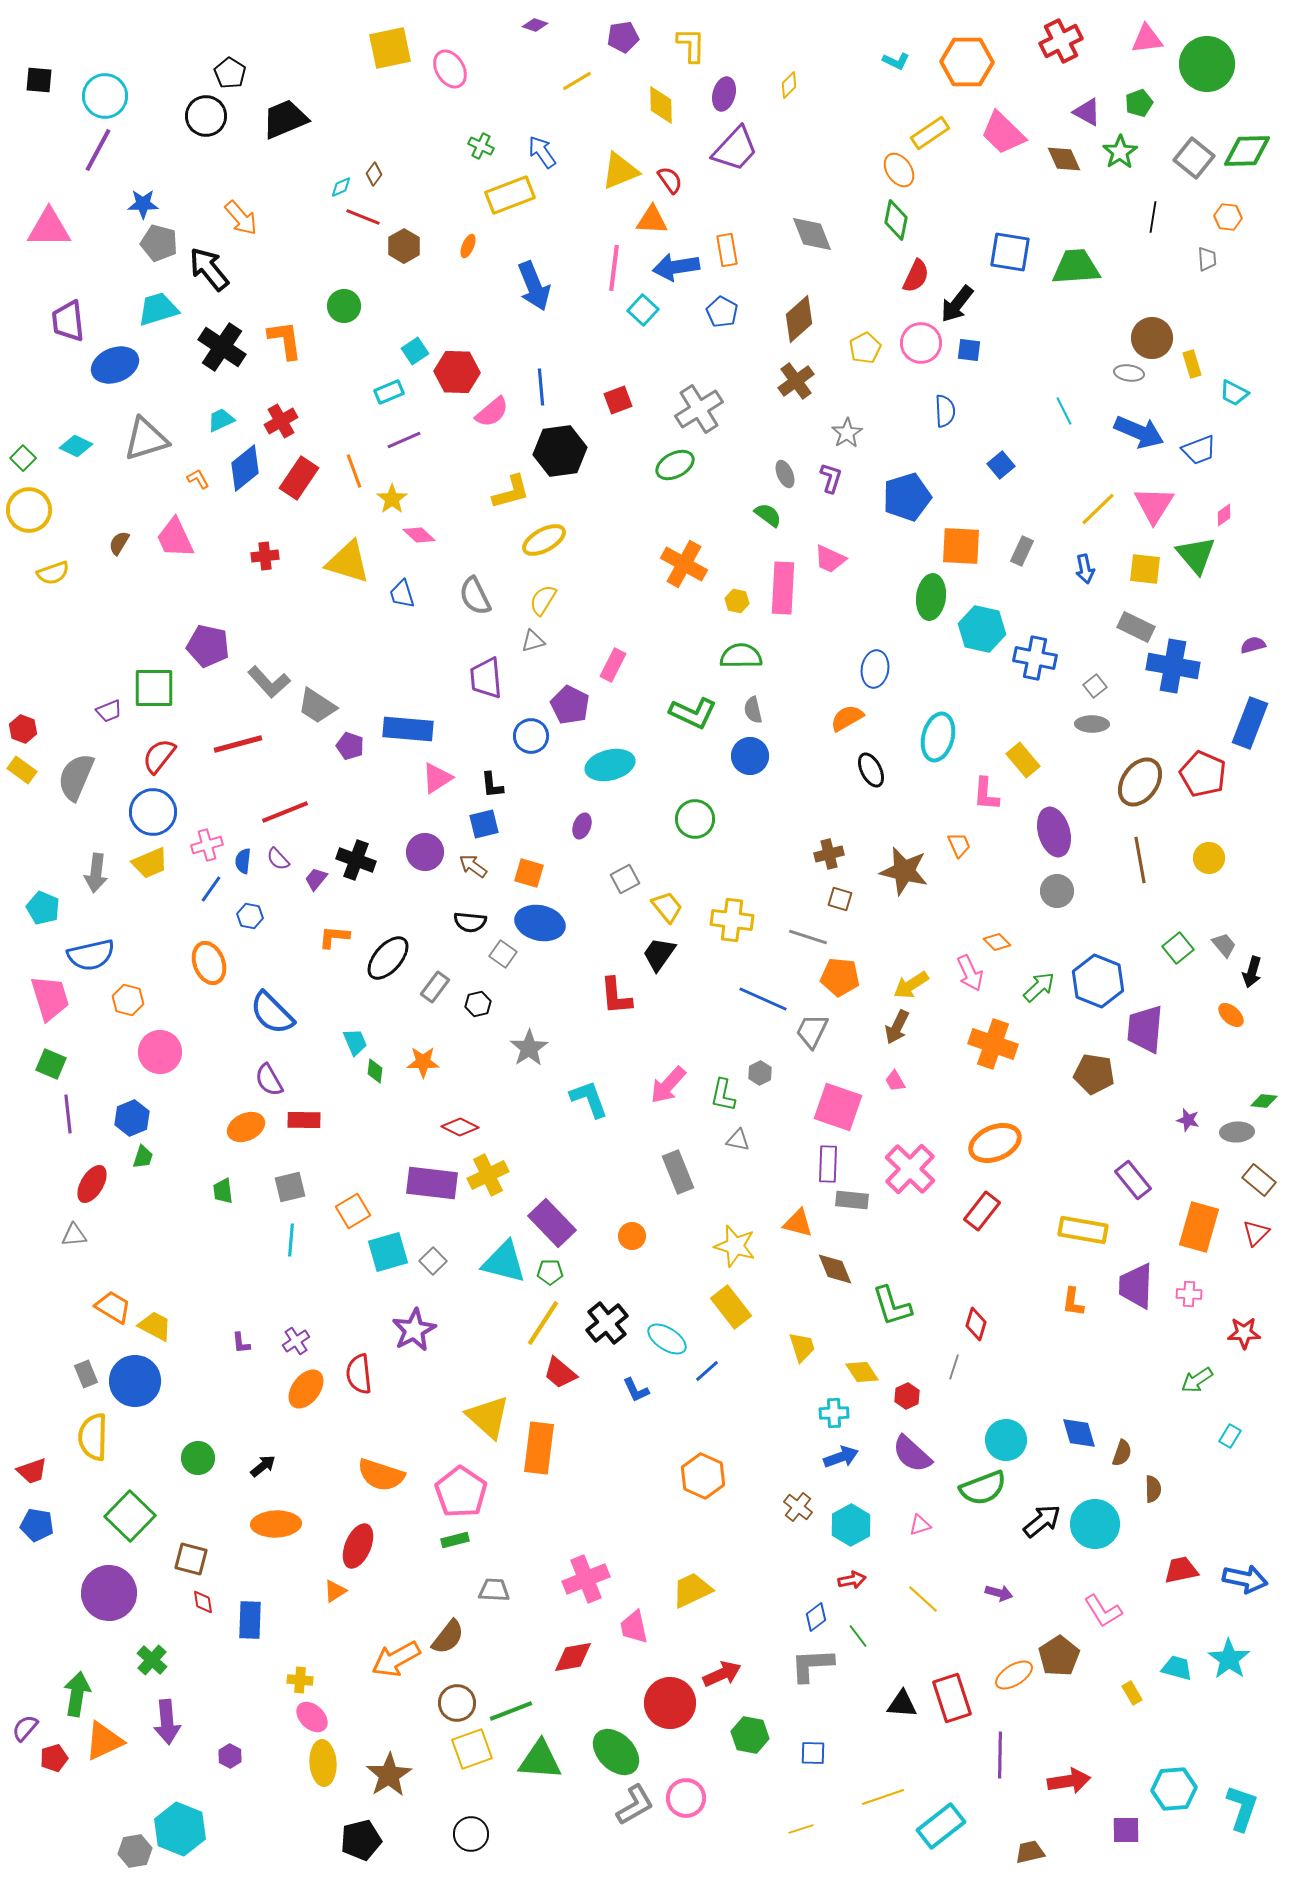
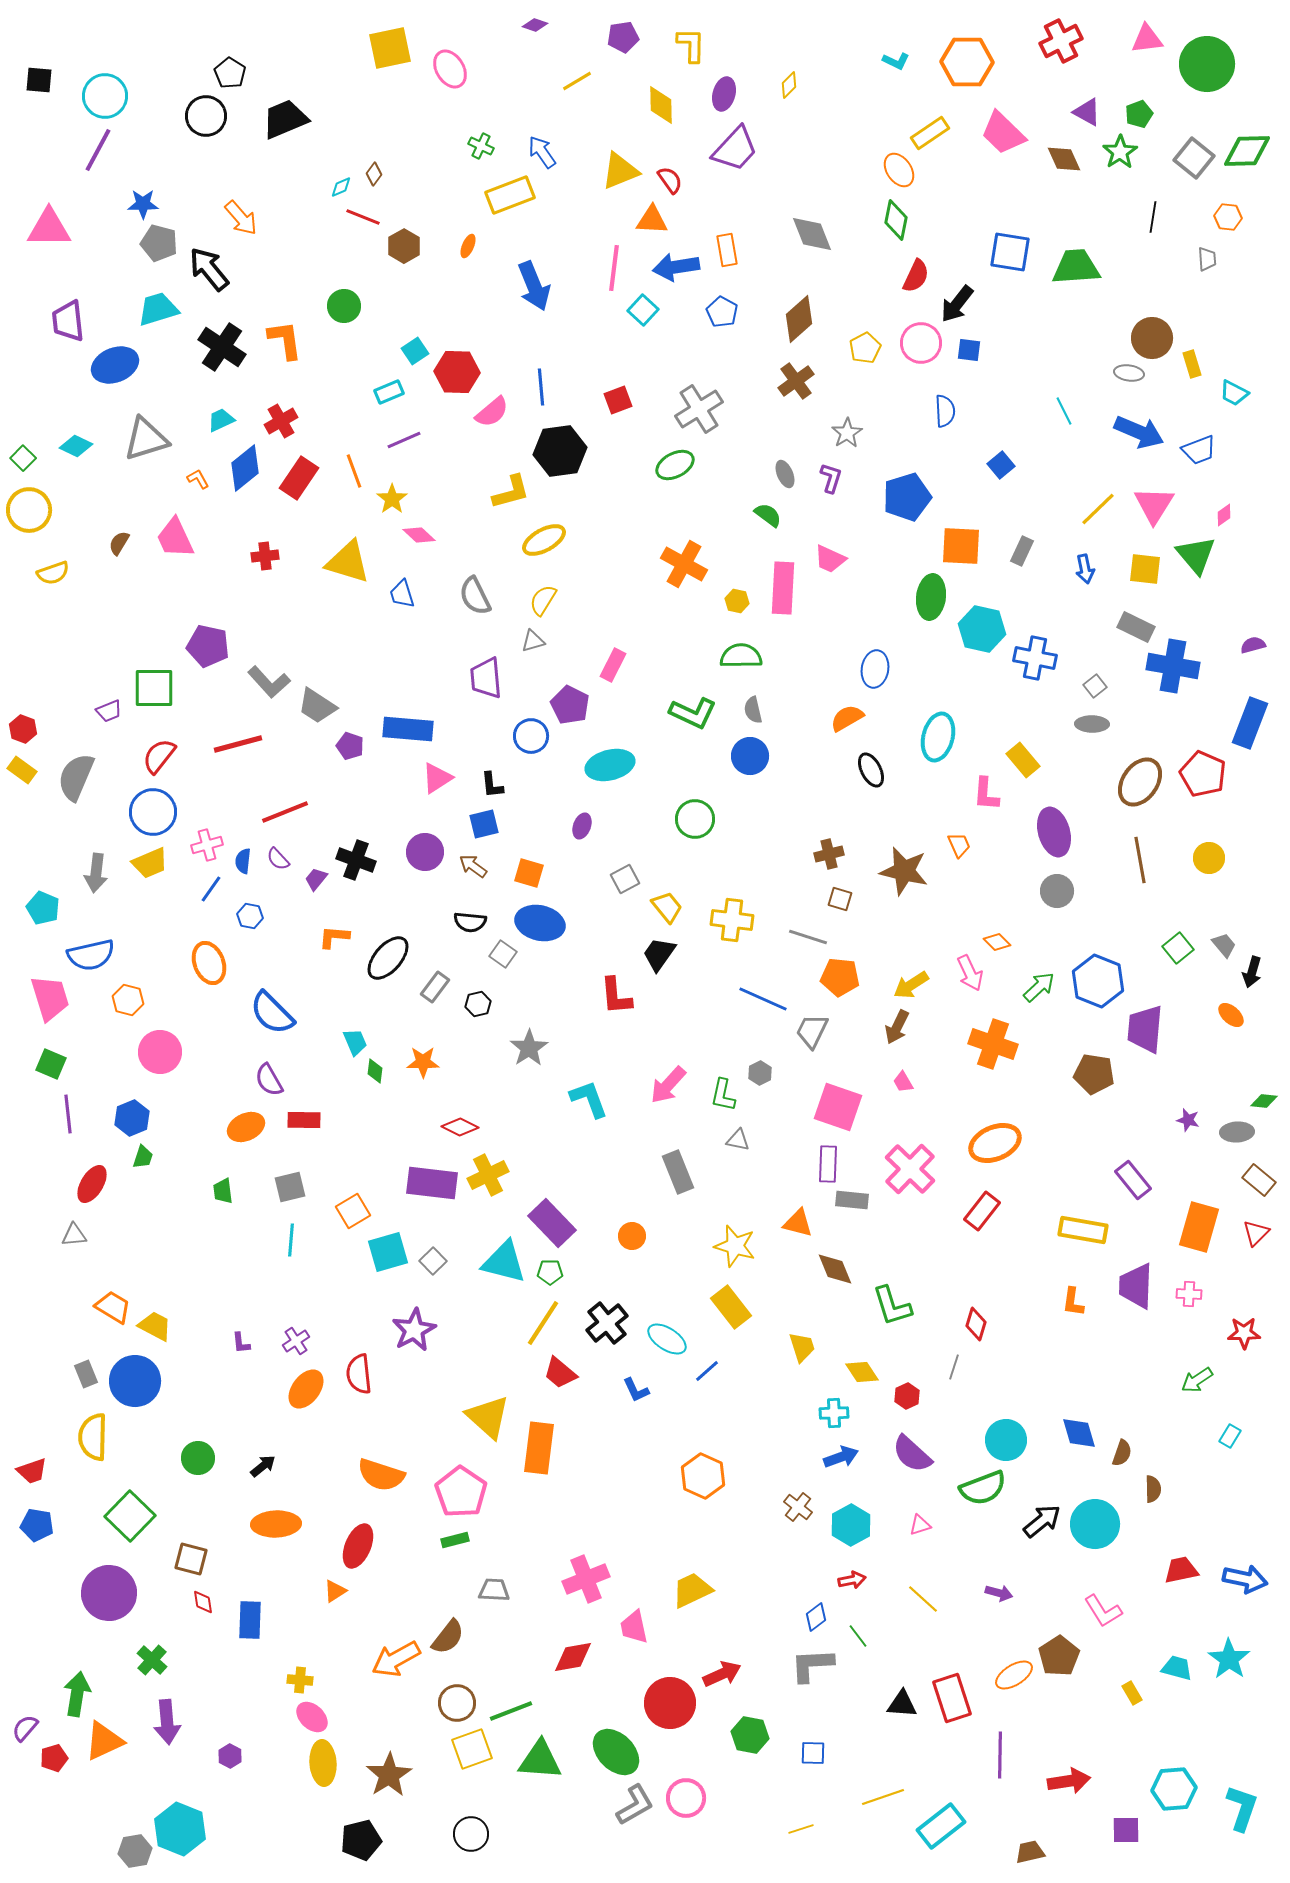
green pentagon at (1139, 103): moved 11 px down
pink trapezoid at (895, 1081): moved 8 px right, 1 px down
